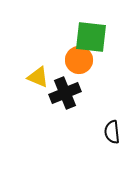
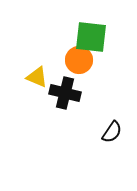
yellow triangle: moved 1 px left
black cross: rotated 36 degrees clockwise
black semicircle: rotated 140 degrees counterclockwise
